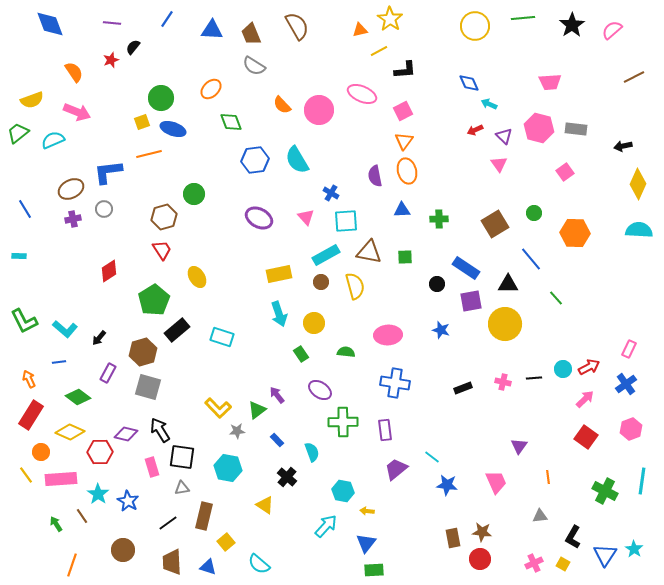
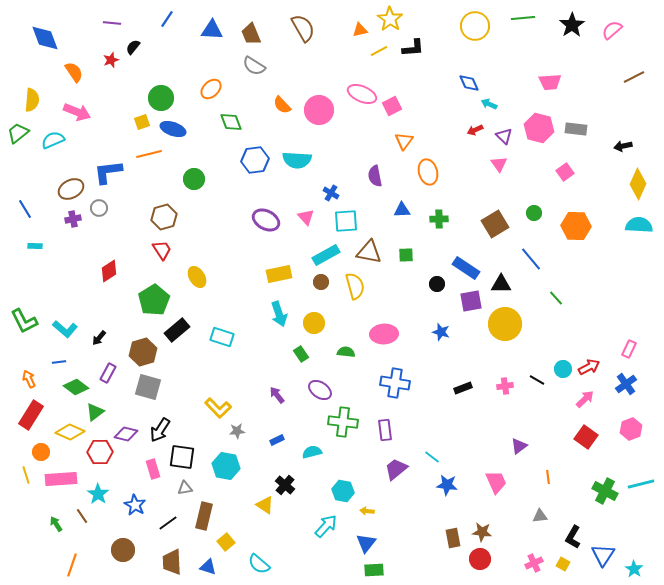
blue diamond at (50, 24): moved 5 px left, 14 px down
brown semicircle at (297, 26): moved 6 px right, 2 px down
black L-shape at (405, 70): moved 8 px right, 22 px up
yellow semicircle at (32, 100): rotated 65 degrees counterclockwise
pink square at (403, 111): moved 11 px left, 5 px up
cyan semicircle at (297, 160): rotated 56 degrees counterclockwise
orange ellipse at (407, 171): moved 21 px right, 1 px down
green circle at (194, 194): moved 15 px up
gray circle at (104, 209): moved 5 px left, 1 px up
purple ellipse at (259, 218): moved 7 px right, 2 px down
cyan semicircle at (639, 230): moved 5 px up
orange hexagon at (575, 233): moved 1 px right, 7 px up
cyan rectangle at (19, 256): moved 16 px right, 10 px up
green square at (405, 257): moved 1 px right, 2 px up
black triangle at (508, 284): moved 7 px left
blue star at (441, 330): moved 2 px down
pink ellipse at (388, 335): moved 4 px left, 1 px up
black line at (534, 378): moved 3 px right, 2 px down; rotated 35 degrees clockwise
pink cross at (503, 382): moved 2 px right, 4 px down; rotated 21 degrees counterclockwise
green diamond at (78, 397): moved 2 px left, 10 px up
green triangle at (257, 410): moved 162 px left, 2 px down
green cross at (343, 422): rotated 8 degrees clockwise
black arrow at (160, 430): rotated 115 degrees counterclockwise
blue rectangle at (277, 440): rotated 72 degrees counterclockwise
purple triangle at (519, 446): rotated 18 degrees clockwise
cyan semicircle at (312, 452): rotated 84 degrees counterclockwise
pink rectangle at (152, 467): moved 1 px right, 2 px down
cyan hexagon at (228, 468): moved 2 px left, 2 px up
yellow line at (26, 475): rotated 18 degrees clockwise
black cross at (287, 477): moved 2 px left, 8 px down
cyan line at (642, 481): moved 1 px left, 3 px down; rotated 68 degrees clockwise
gray triangle at (182, 488): moved 3 px right
blue star at (128, 501): moved 7 px right, 4 px down
cyan star at (634, 549): moved 20 px down
blue triangle at (605, 555): moved 2 px left
